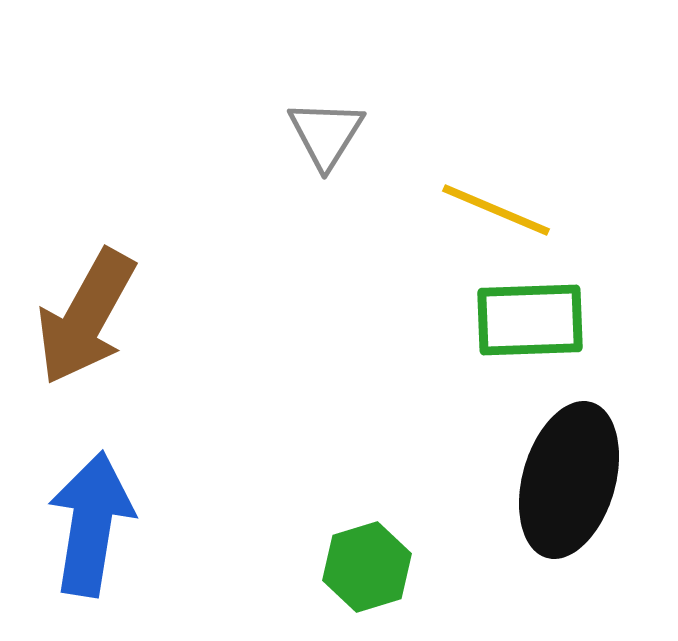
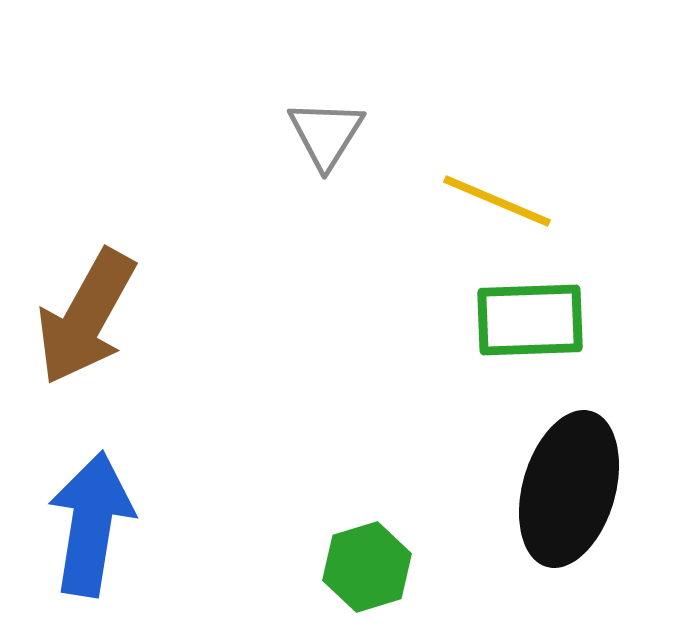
yellow line: moved 1 px right, 9 px up
black ellipse: moved 9 px down
